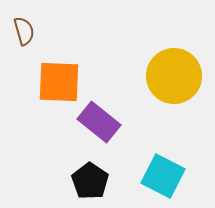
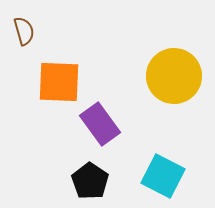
purple rectangle: moved 1 px right, 2 px down; rotated 15 degrees clockwise
